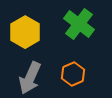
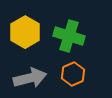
green cross: moved 10 px left, 12 px down; rotated 20 degrees counterclockwise
gray arrow: rotated 128 degrees counterclockwise
